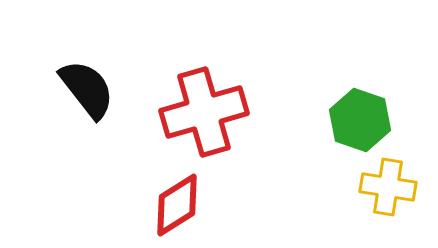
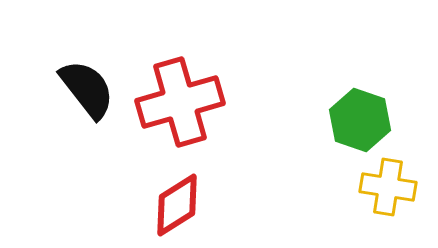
red cross: moved 24 px left, 10 px up
